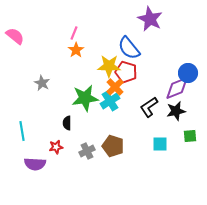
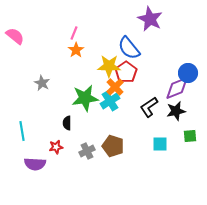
red pentagon: rotated 20 degrees clockwise
